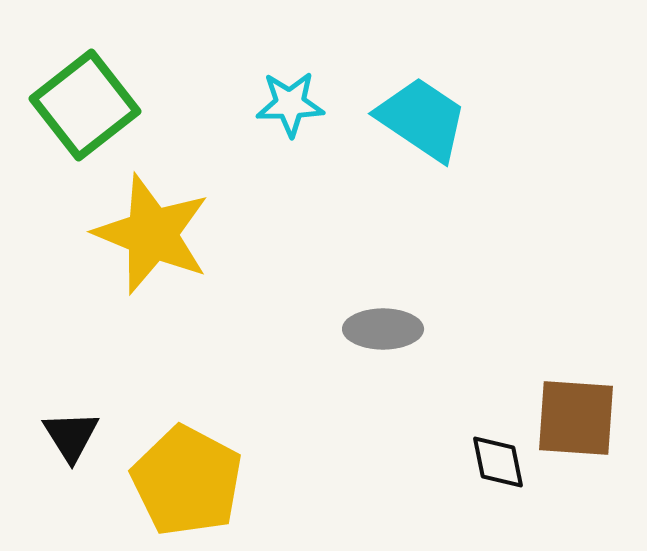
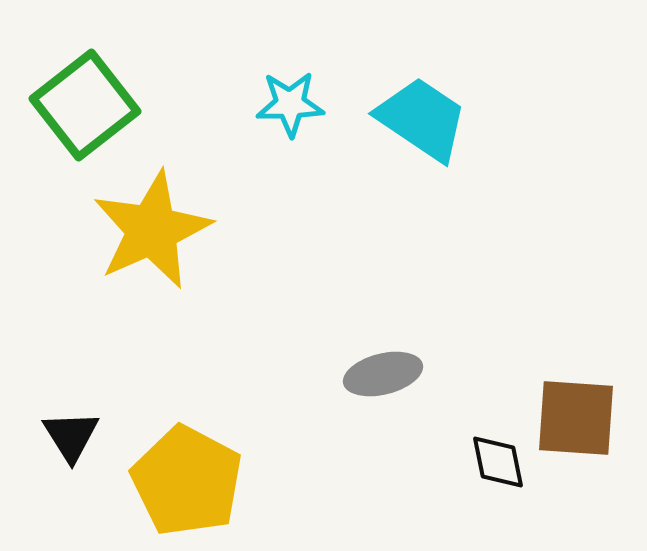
yellow star: moved 4 px up; rotated 26 degrees clockwise
gray ellipse: moved 45 px down; rotated 14 degrees counterclockwise
